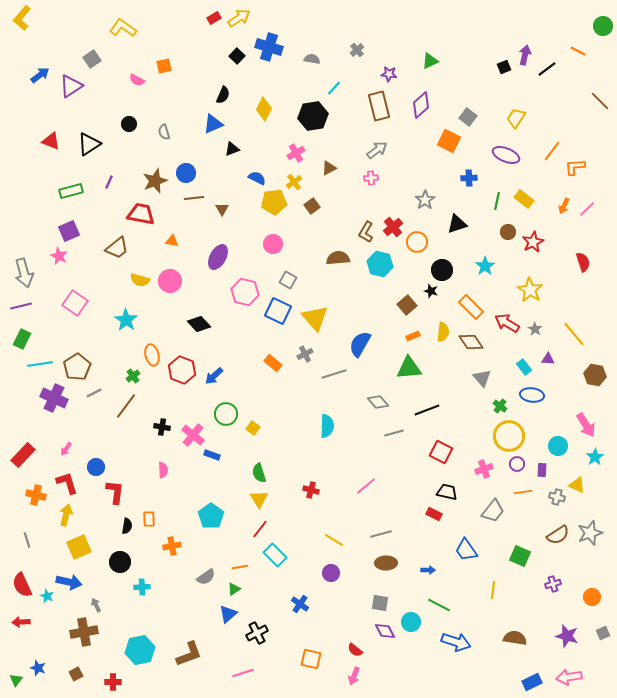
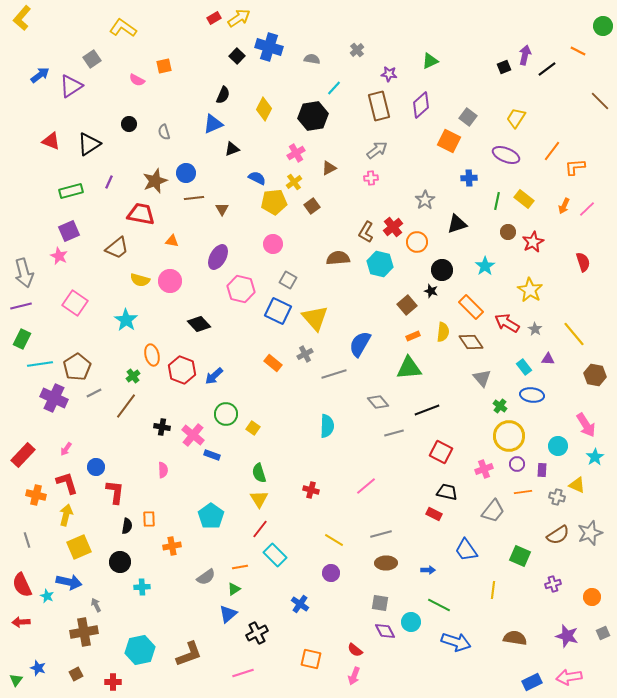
pink hexagon at (245, 292): moved 4 px left, 3 px up
